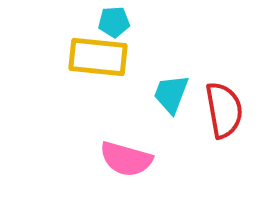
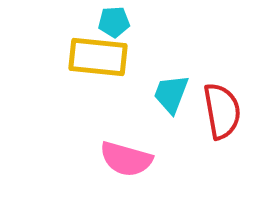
red semicircle: moved 2 px left, 1 px down
